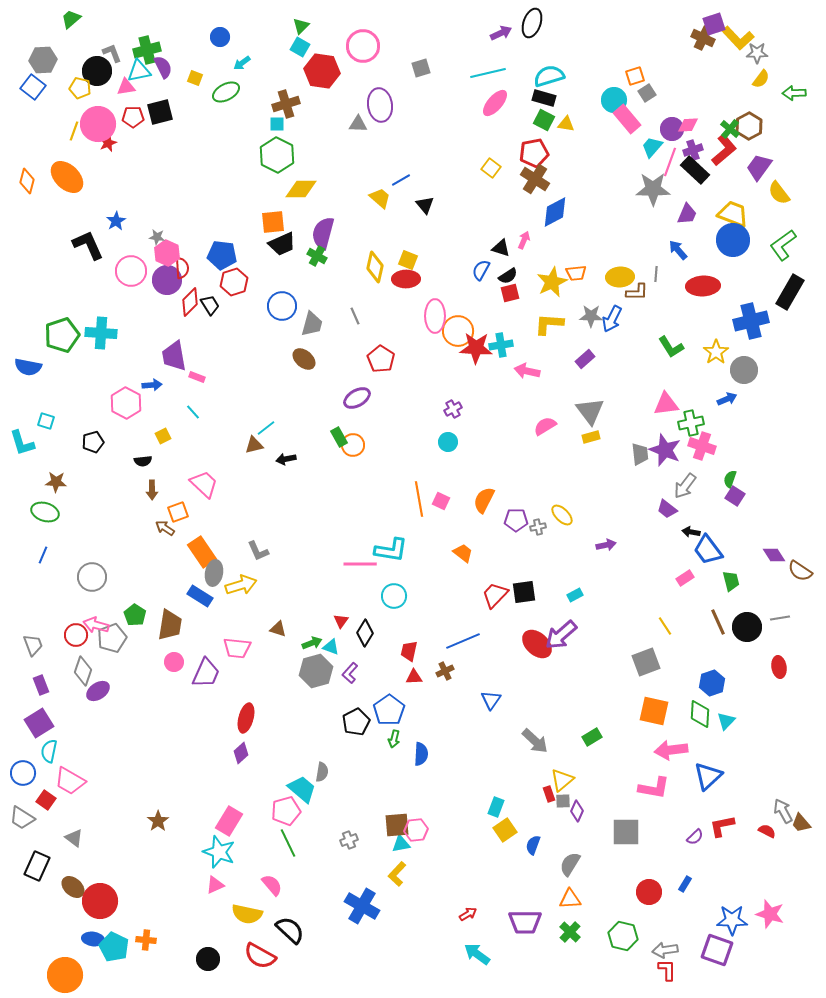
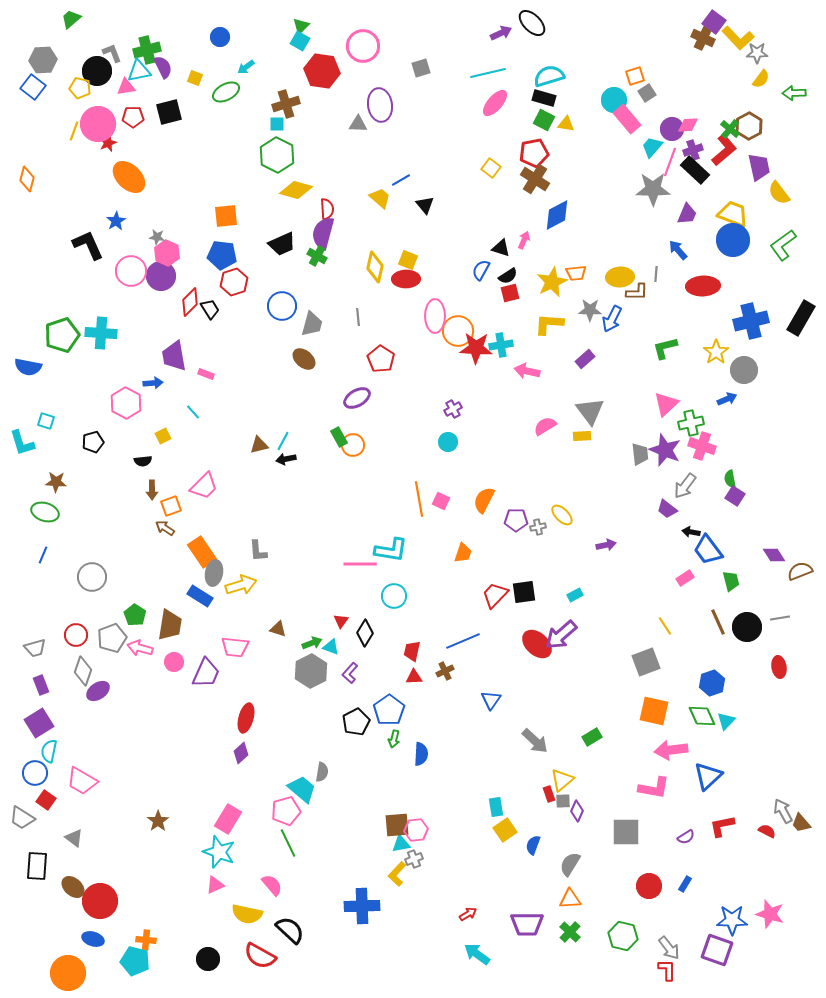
black ellipse at (532, 23): rotated 64 degrees counterclockwise
purple square at (714, 24): moved 2 px up; rotated 35 degrees counterclockwise
cyan square at (300, 47): moved 6 px up
cyan arrow at (242, 63): moved 4 px right, 4 px down
black square at (160, 112): moved 9 px right
purple trapezoid at (759, 167): rotated 132 degrees clockwise
orange ellipse at (67, 177): moved 62 px right
orange diamond at (27, 181): moved 2 px up
yellow diamond at (301, 189): moved 5 px left, 1 px down; rotated 16 degrees clockwise
blue diamond at (555, 212): moved 2 px right, 3 px down
orange square at (273, 222): moved 47 px left, 6 px up
red semicircle at (182, 268): moved 145 px right, 59 px up
purple circle at (167, 280): moved 6 px left, 4 px up
black rectangle at (790, 292): moved 11 px right, 26 px down
black trapezoid at (210, 305): moved 4 px down
gray line at (355, 316): moved 3 px right, 1 px down; rotated 18 degrees clockwise
gray star at (591, 316): moved 1 px left, 6 px up
green L-shape at (671, 347): moved 6 px left, 1 px down; rotated 108 degrees clockwise
pink rectangle at (197, 377): moved 9 px right, 3 px up
blue arrow at (152, 385): moved 1 px right, 2 px up
pink triangle at (666, 404): rotated 36 degrees counterclockwise
cyan line at (266, 428): moved 17 px right, 13 px down; rotated 24 degrees counterclockwise
yellow rectangle at (591, 437): moved 9 px left, 1 px up; rotated 12 degrees clockwise
brown triangle at (254, 445): moved 5 px right
green semicircle at (730, 479): rotated 30 degrees counterclockwise
pink trapezoid at (204, 484): moved 2 px down; rotated 92 degrees clockwise
orange square at (178, 512): moved 7 px left, 6 px up
gray L-shape at (258, 551): rotated 20 degrees clockwise
orange trapezoid at (463, 553): rotated 70 degrees clockwise
brown semicircle at (800, 571): rotated 125 degrees clockwise
pink arrow at (96, 625): moved 44 px right, 23 px down
gray trapezoid at (33, 645): moved 2 px right, 3 px down; rotated 95 degrees clockwise
pink trapezoid at (237, 648): moved 2 px left, 1 px up
red trapezoid at (409, 651): moved 3 px right
gray hexagon at (316, 671): moved 5 px left; rotated 12 degrees counterclockwise
green diamond at (700, 714): moved 2 px right, 2 px down; rotated 28 degrees counterclockwise
blue circle at (23, 773): moved 12 px right
pink trapezoid at (70, 781): moved 12 px right
cyan rectangle at (496, 807): rotated 30 degrees counterclockwise
pink rectangle at (229, 821): moved 1 px left, 2 px up
purple semicircle at (695, 837): moved 9 px left; rotated 12 degrees clockwise
gray cross at (349, 840): moved 65 px right, 19 px down
black rectangle at (37, 866): rotated 20 degrees counterclockwise
red circle at (649, 892): moved 6 px up
blue cross at (362, 906): rotated 32 degrees counterclockwise
purple trapezoid at (525, 922): moved 2 px right, 2 px down
blue ellipse at (93, 939): rotated 10 degrees clockwise
cyan pentagon at (114, 947): moved 21 px right, 14 px down; rotated 12 degrees counterclockwise
gray arrow at (665, 950): moved 4 px right, 2 px up; rotated 120 degrees counterclockwise
orange circle at (65, 975): moved 3 px right, 2 px up
